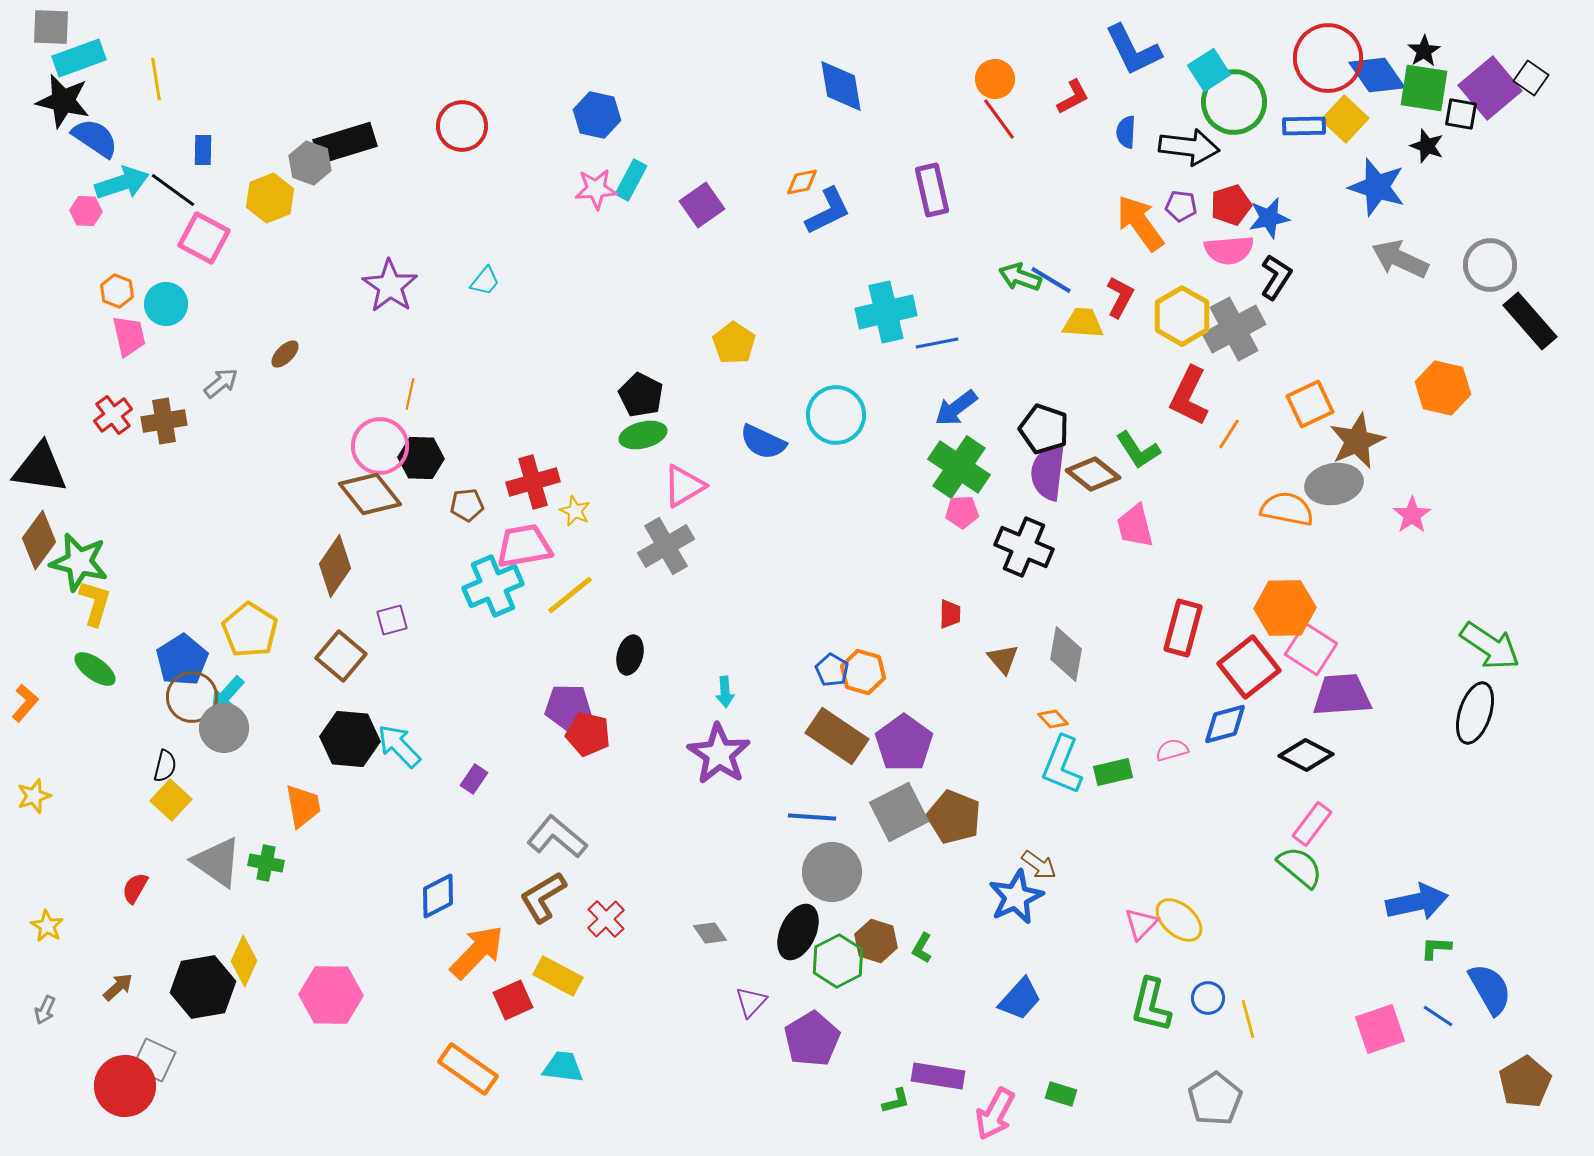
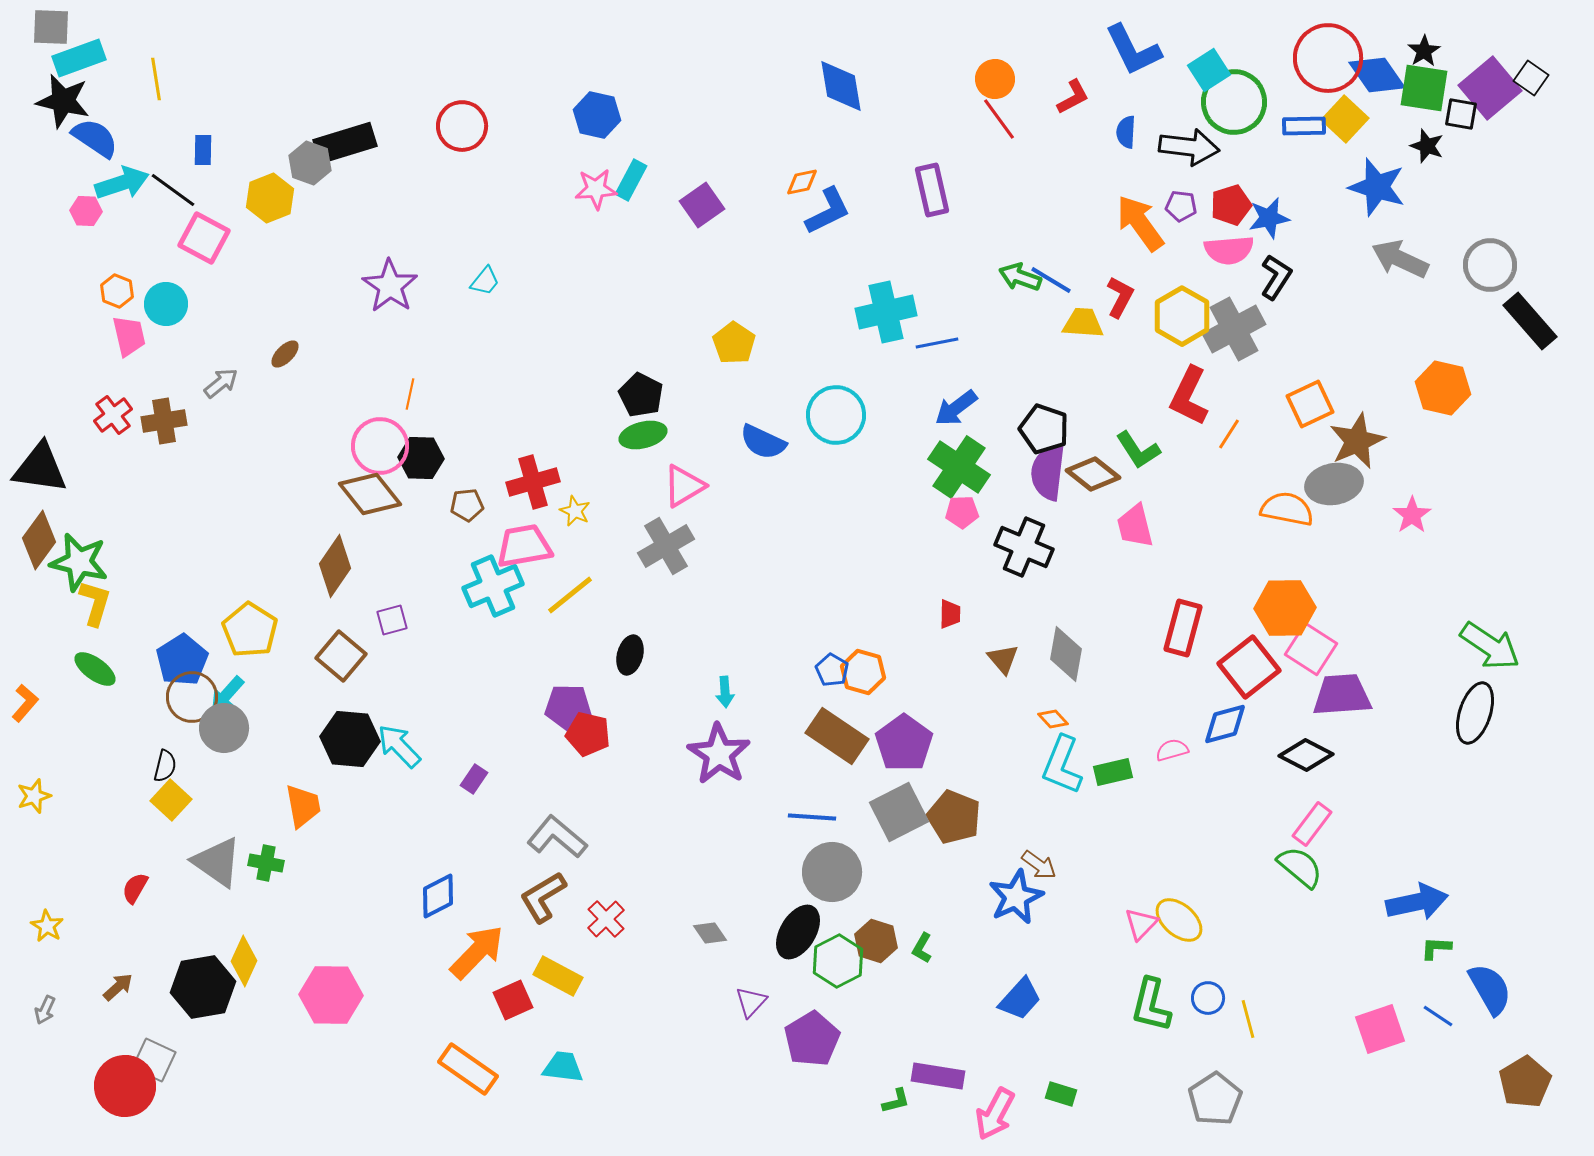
black ellipse at (798, 932): rotated 6 degrees clockwise
